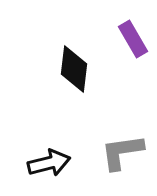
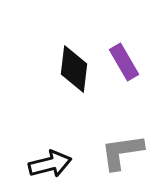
purple rectangle: moved 9 px left, 23 px down
black arrow: moved 1 px right, 1 px down
